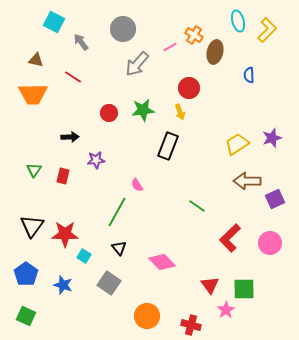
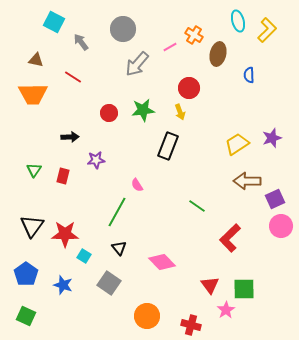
brown ellipse at (215, 52): moved 3 px right, 2 px down
pink circle at (270, 243): moved 11 px right, 17 px up
